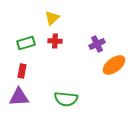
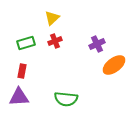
red cross: rotated 24 degrees counterclockwise
